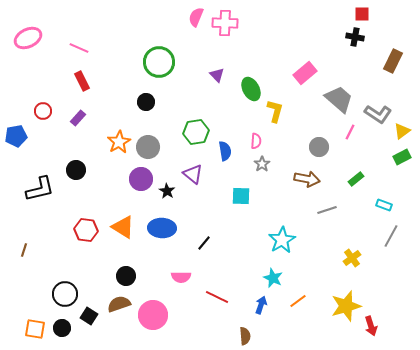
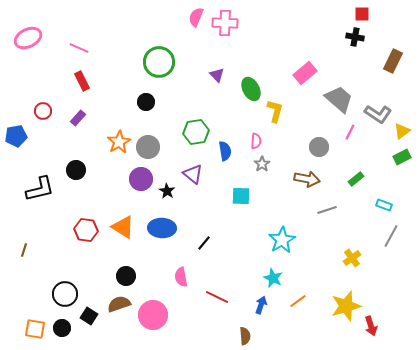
pink semicircle at (181, 277): rotated 78 degrees clockwise
